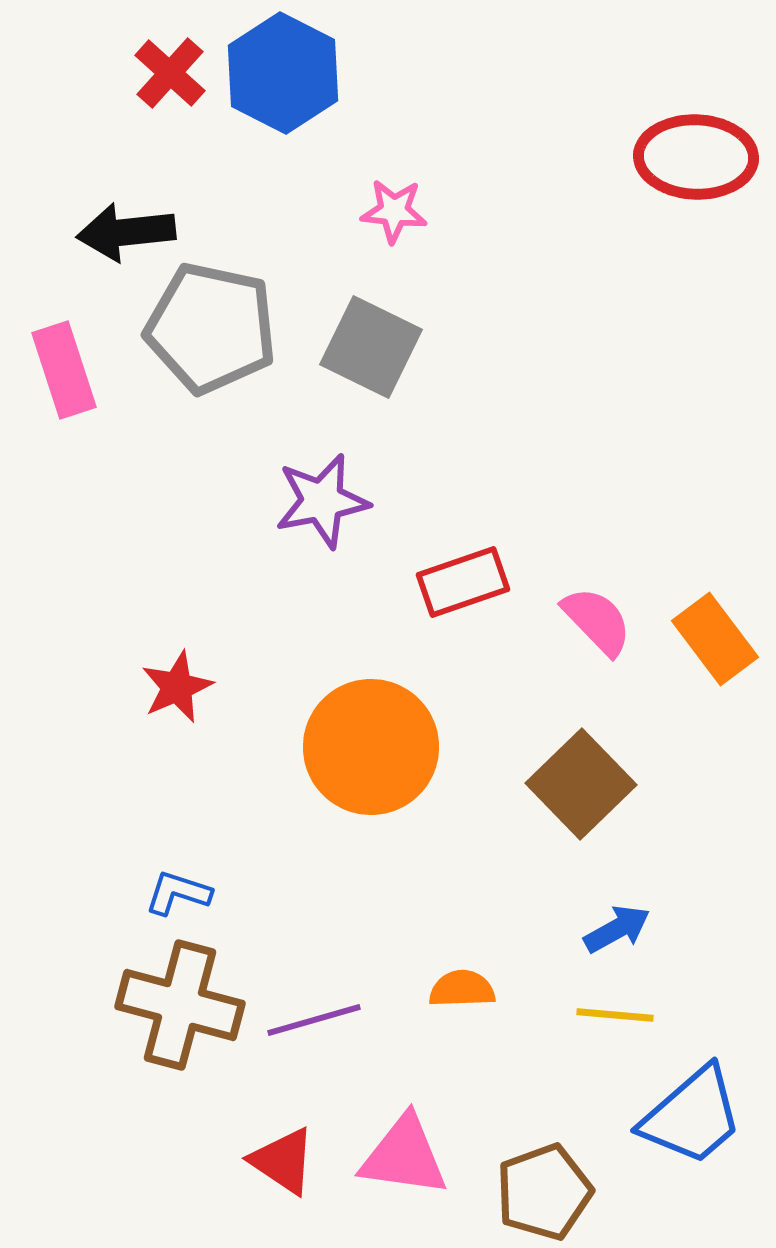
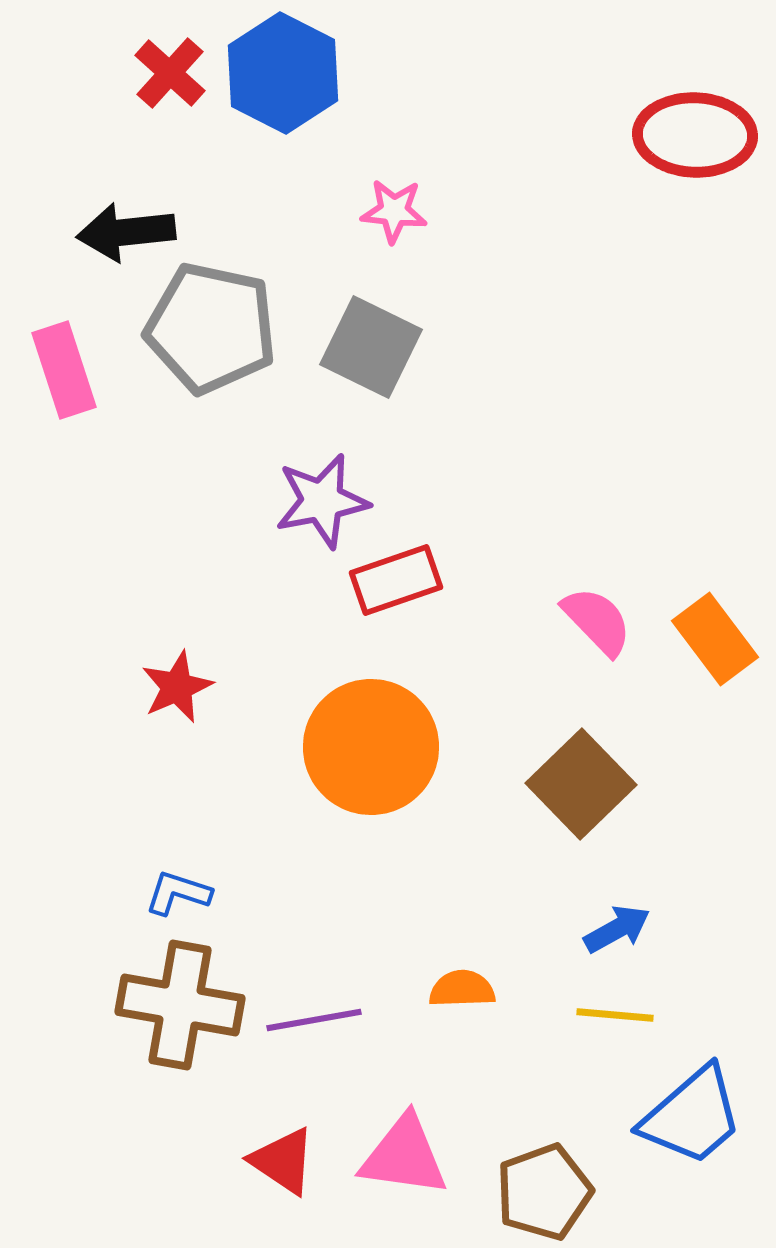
red ellipse: moved 1 px left, 22 px up
red rectangle: moved 67 px left, 2 px up
brown cross: rotated 5 degrees counterclockwise
purple line: rotated 6 degrees clockwise
